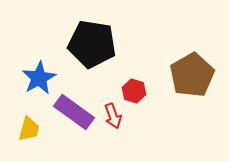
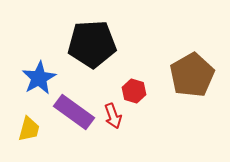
black pentagon: rotated 12 degrees counterclockwise
